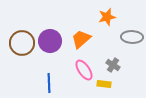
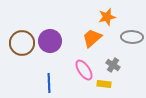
orange trapezoid: moved 11 px right, 1 px up
